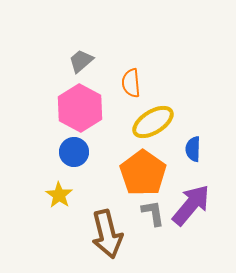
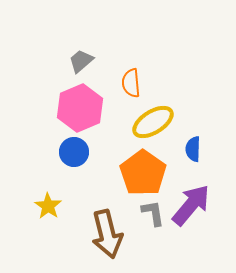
pink hexagon: rotated 9 degrees clockwise
yellow star: moved 11 px left, 11 px down
